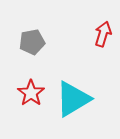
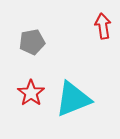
red arrow: moved 8 px up; rotated 25 degrees counterclockwise
cyan triangle: rotated 9 degrees clockwise
